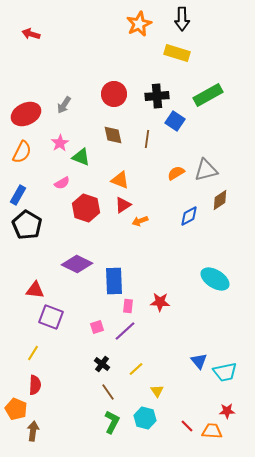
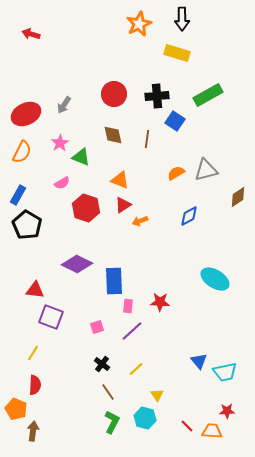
brown diamond at (220, 200): moved 18 px right, 3 px up
purple line at (125, 331): moved 7 px right
yellow triangle at (157, 391): moved 4 px down
